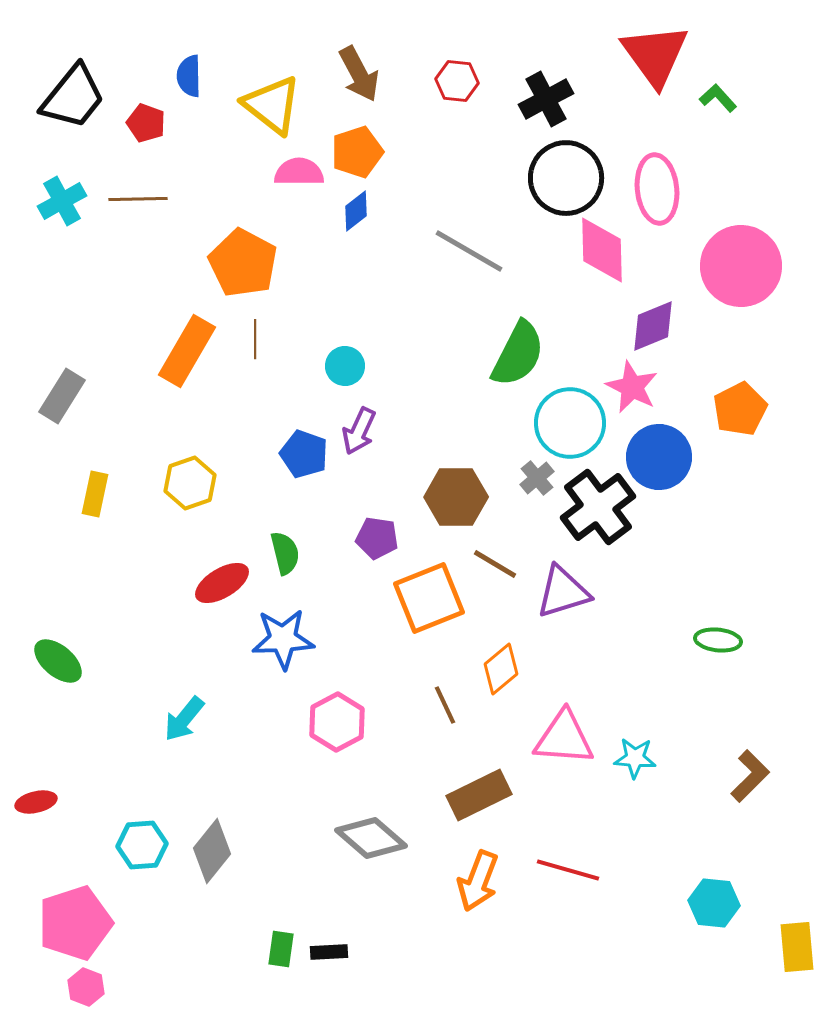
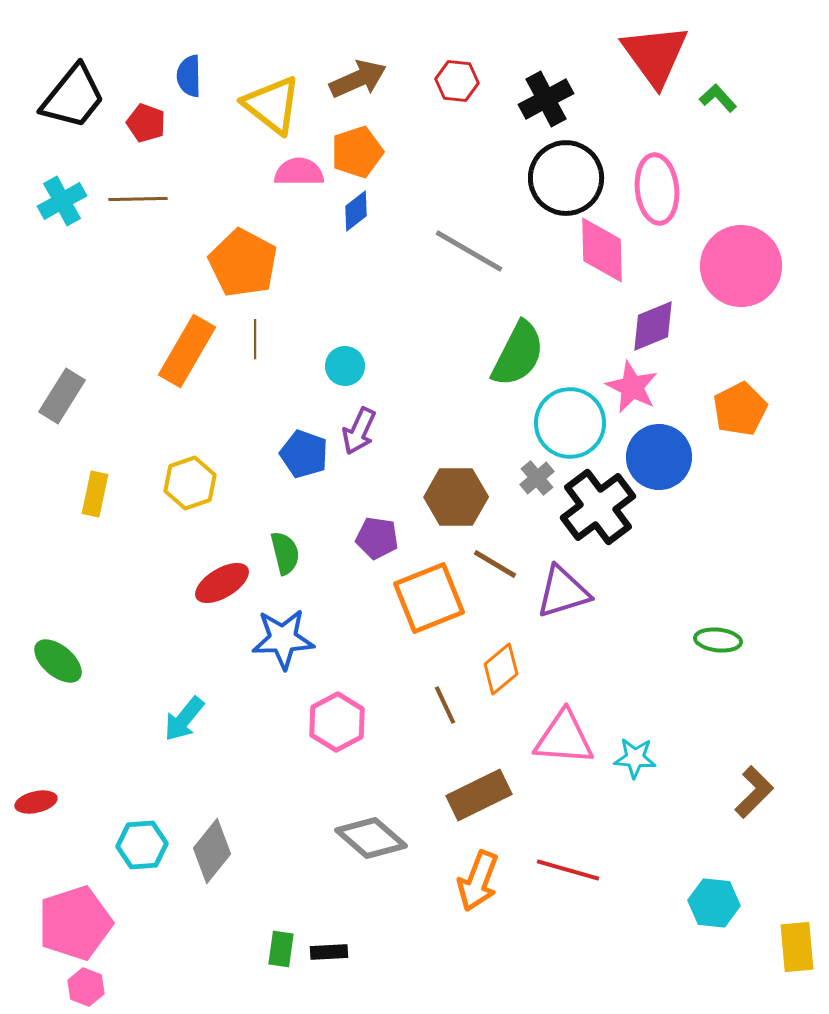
brown arrow at (359, 74): moved 1 px left, 5 px down; rotated 86 degrees counterclockwise
brown L-shape at (750, 776): moved 4 px right, 16 px down
